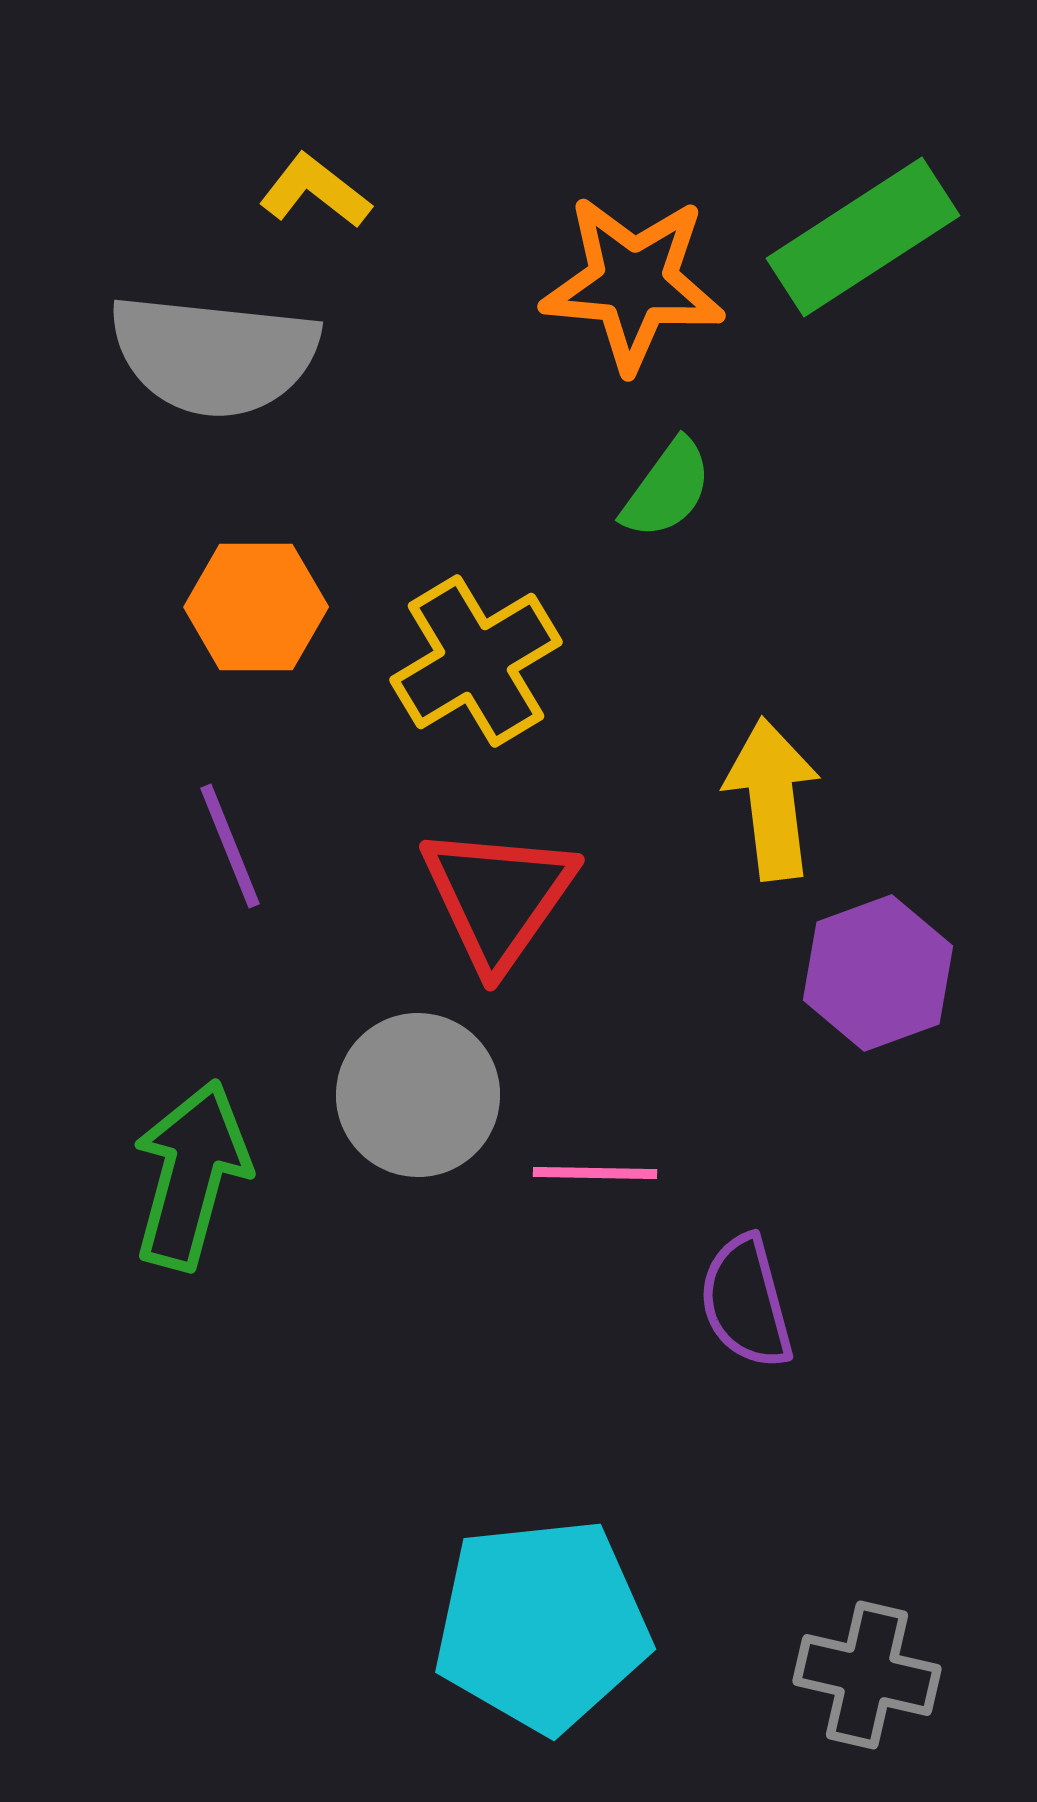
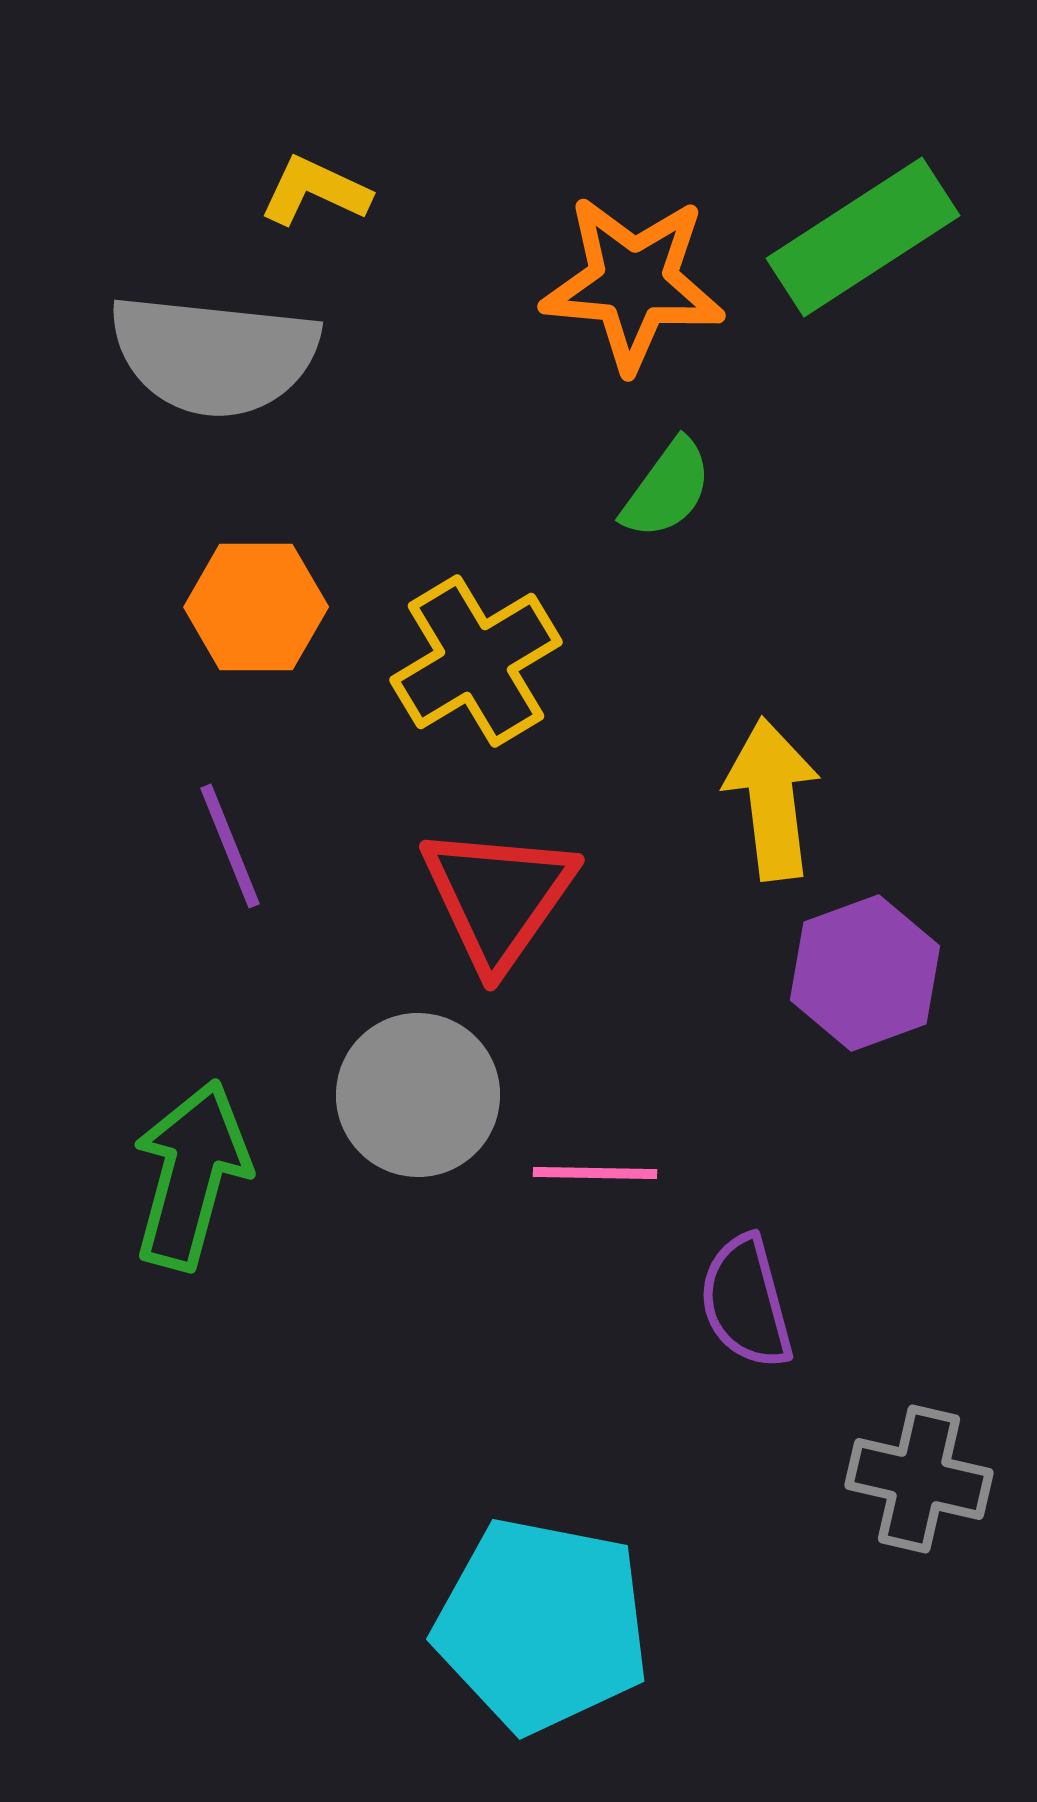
yellow L-shape: rotated 13 degrees counterclockwise
purple hexagon: moved 13 px left
cyan pentagon: rotated 17 degrees clockwise
gray cross: moved 52 px right, 196 px up
